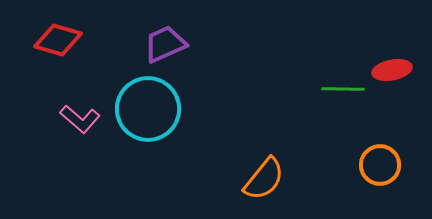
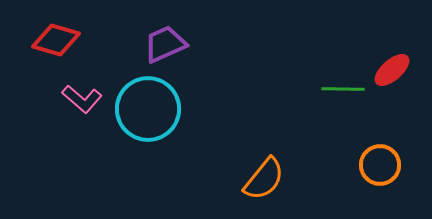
red diamond: moved 2 px left
red ellipse: rotated 30 degrees counterclockwise
pink L-shape: moved 2 px right, 20 px up
